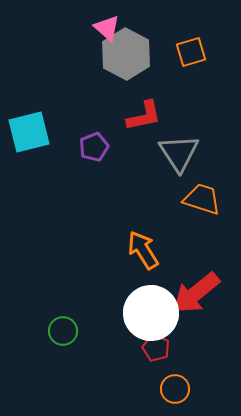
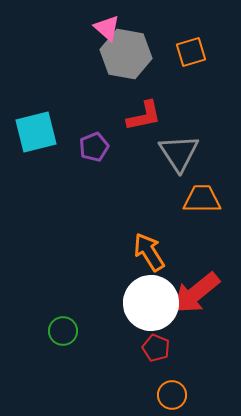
gray hexagon: rotated 18 degrees counterclockwise
cyan square: moved 7 px right
orange trapezoid: rotated 18 degrees counterclockwise
orange arrow: moved 6 px right, 2 px down
white circle: moved 10 px up
orange circle: moved 3 px left, 6 px down
